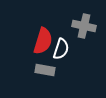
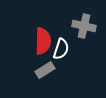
red semicircle: rotated 16 degrees counterclockwise
gray rectangle: rotated 42 degrees counterclockwise
